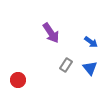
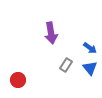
purple arrow: rotated 25 degrees clockwise
blue arrow: moved 1 px left, 6 px down
